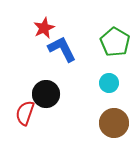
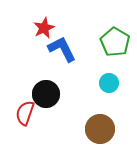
brown circle: moved 14 px left, 6 px down
